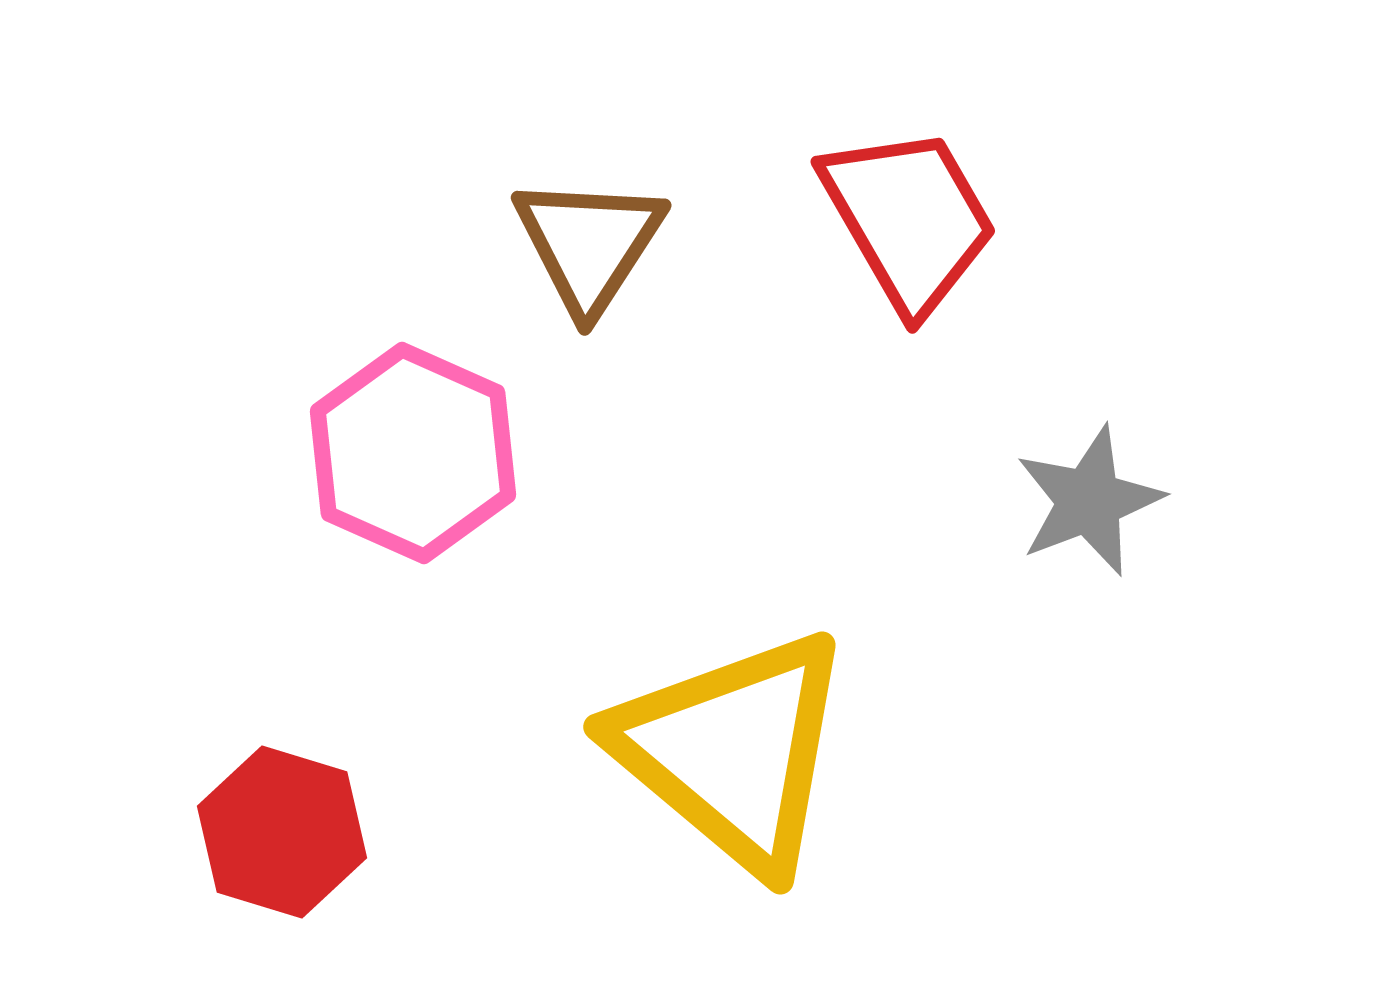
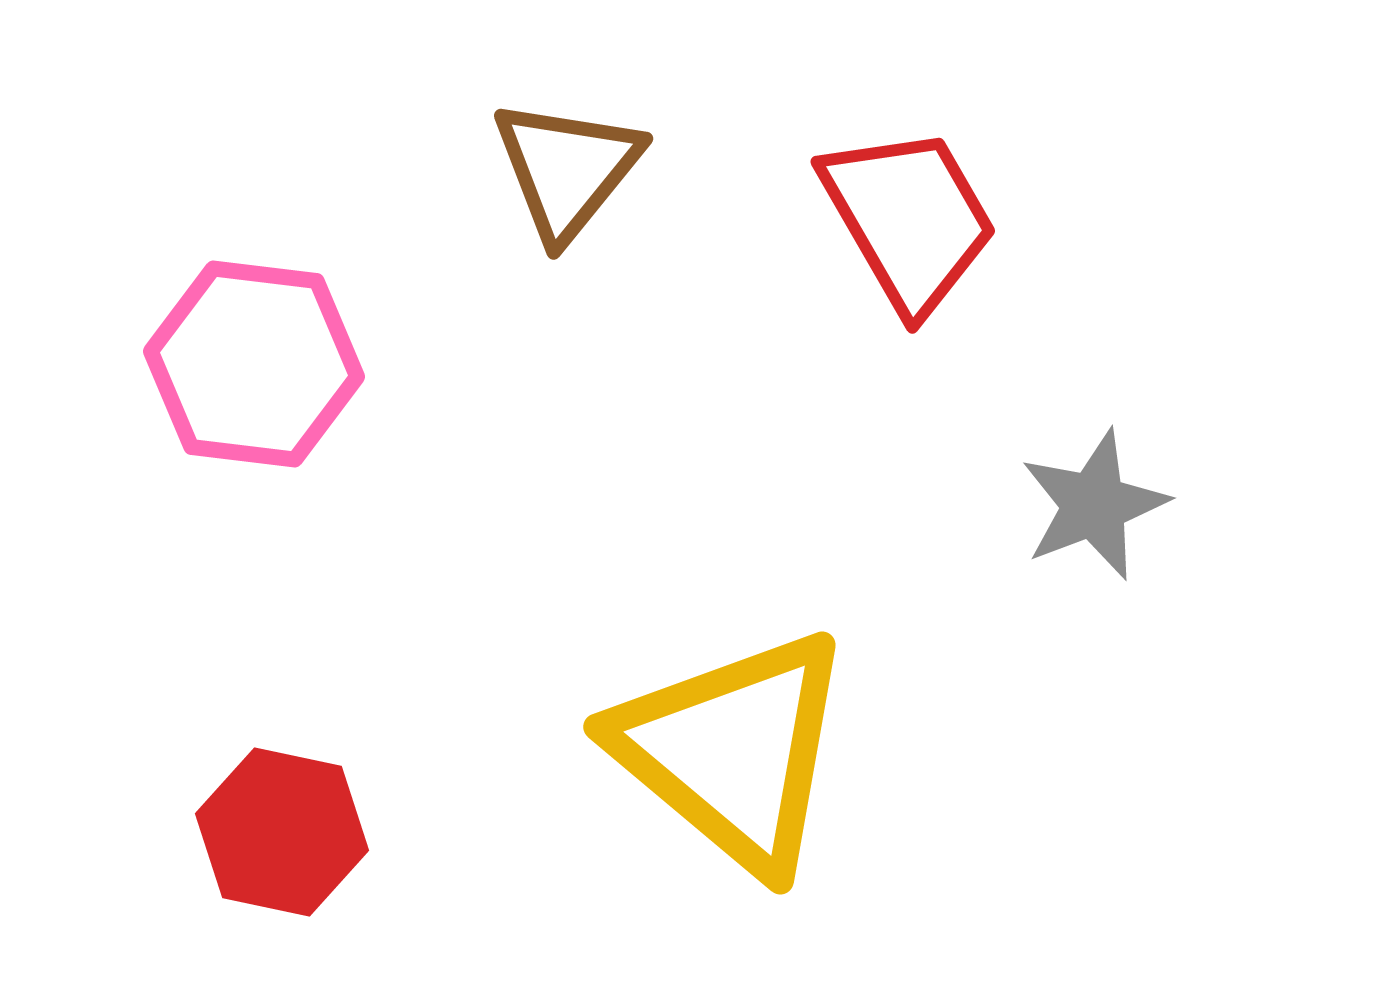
brown triangle: moved 22 px left, 75 px up; rotated 6 degrees clockwise
pink hexagon: moved 159 px left, 89 px up; rotated 17 degrees counterclockwise
gray star: moved 5 px right, 4 px down
red hexagon: rotated 5 degrees counterclockwise
